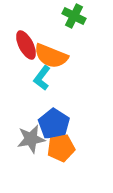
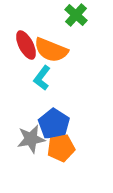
green cross: moved 2 px right, 1 px up; rotated 15 degrees clockwise
orange semicircle: moved 6 px up
